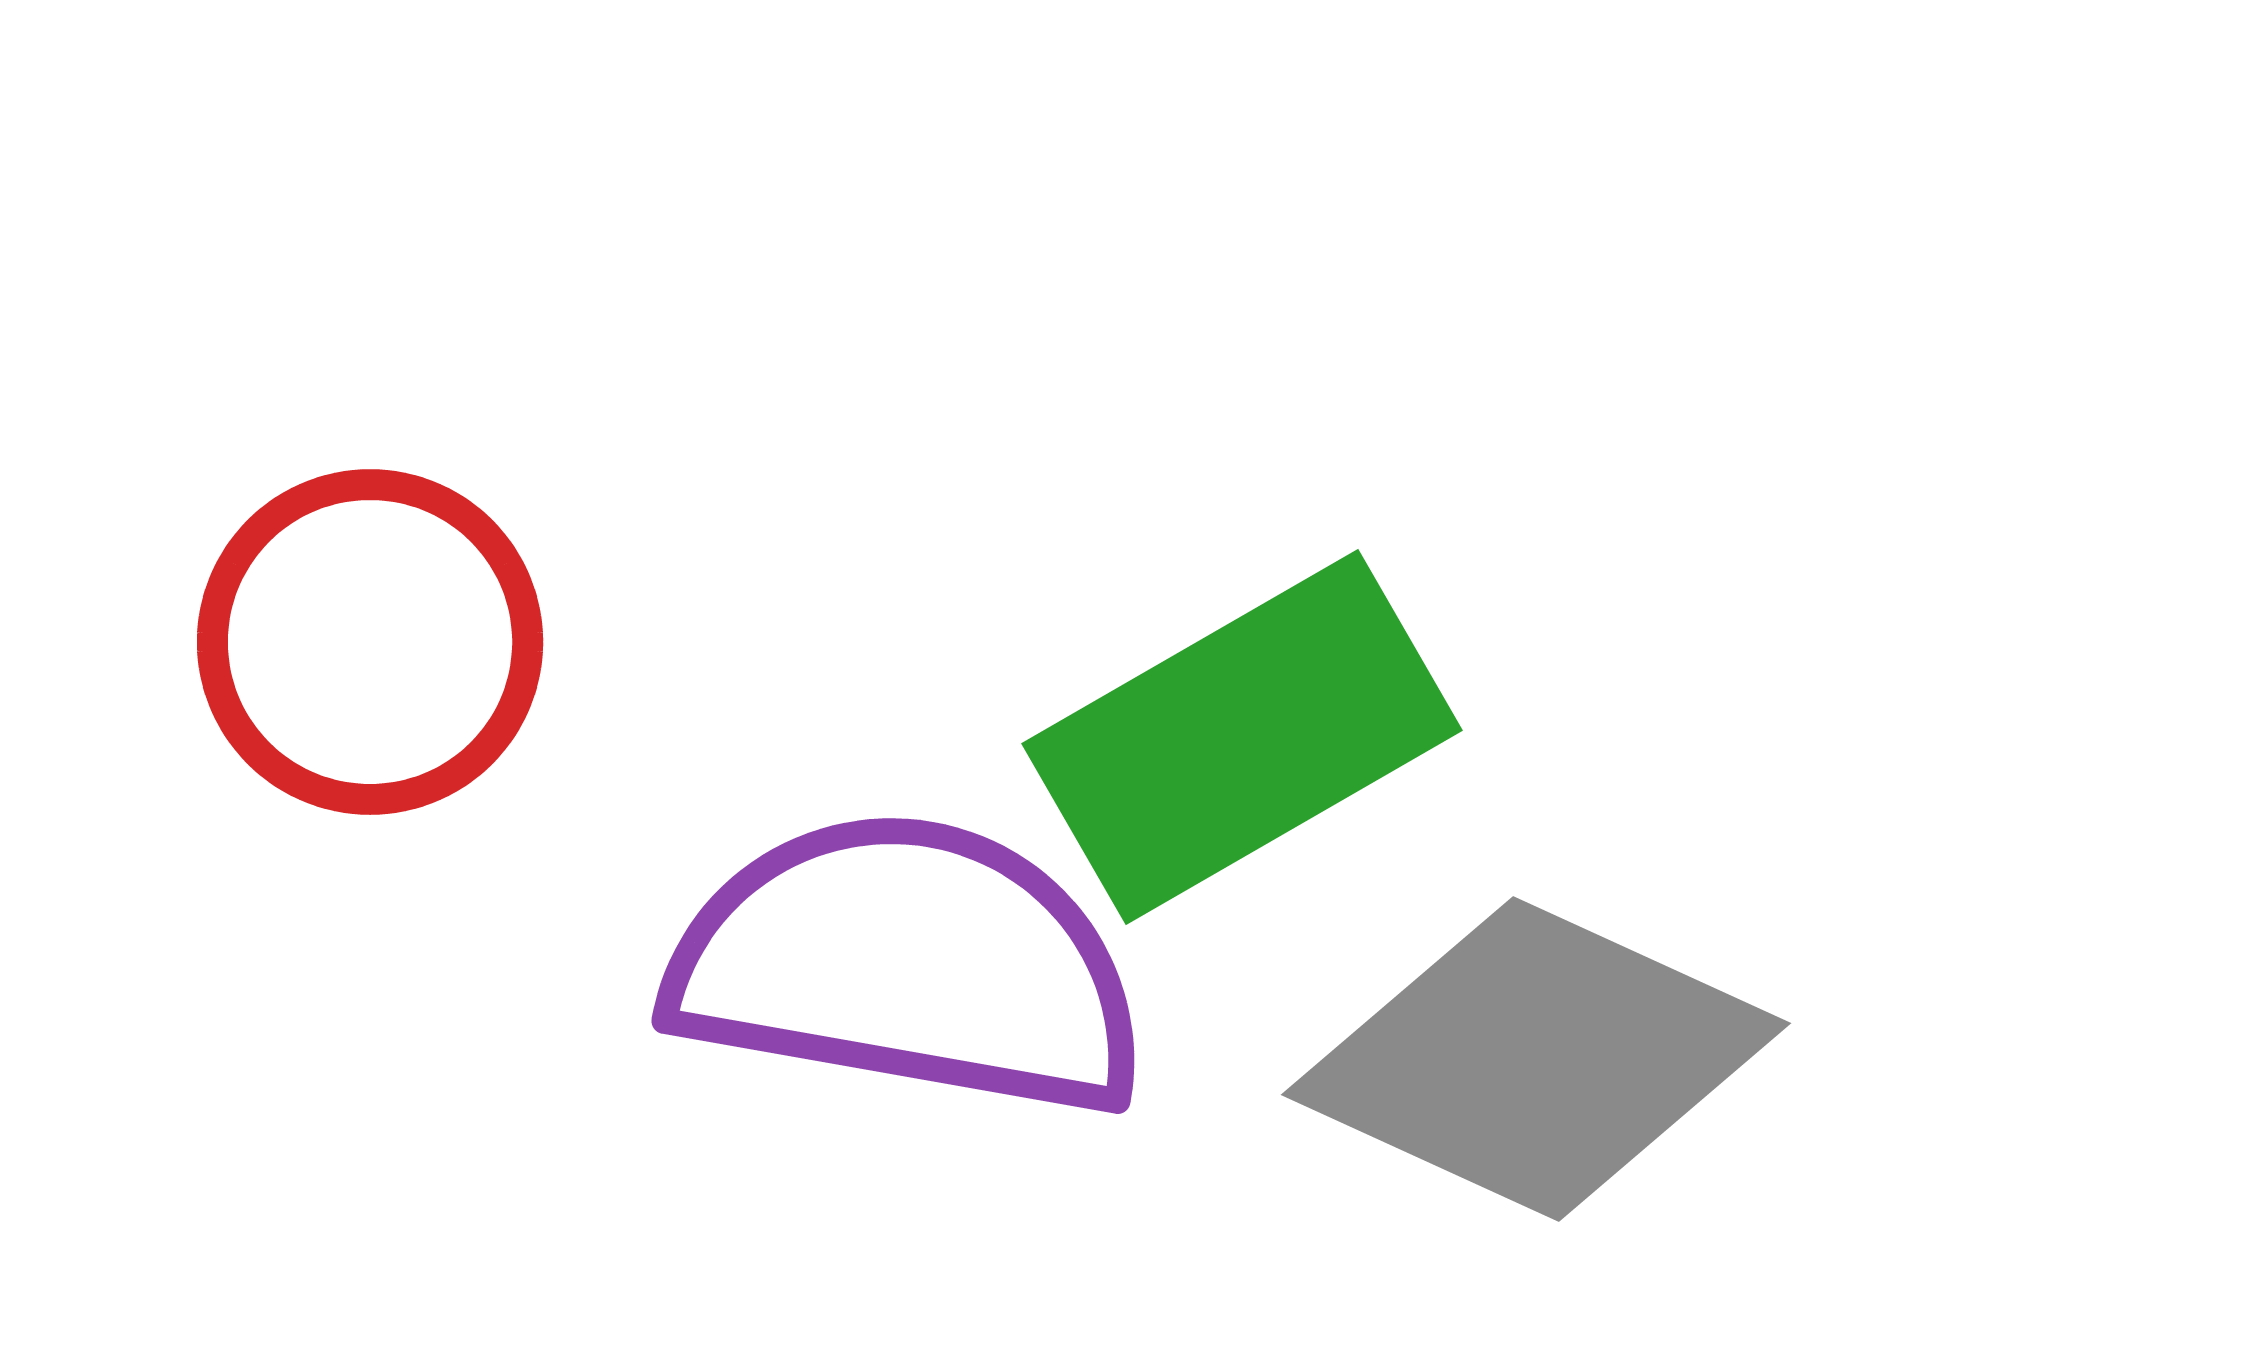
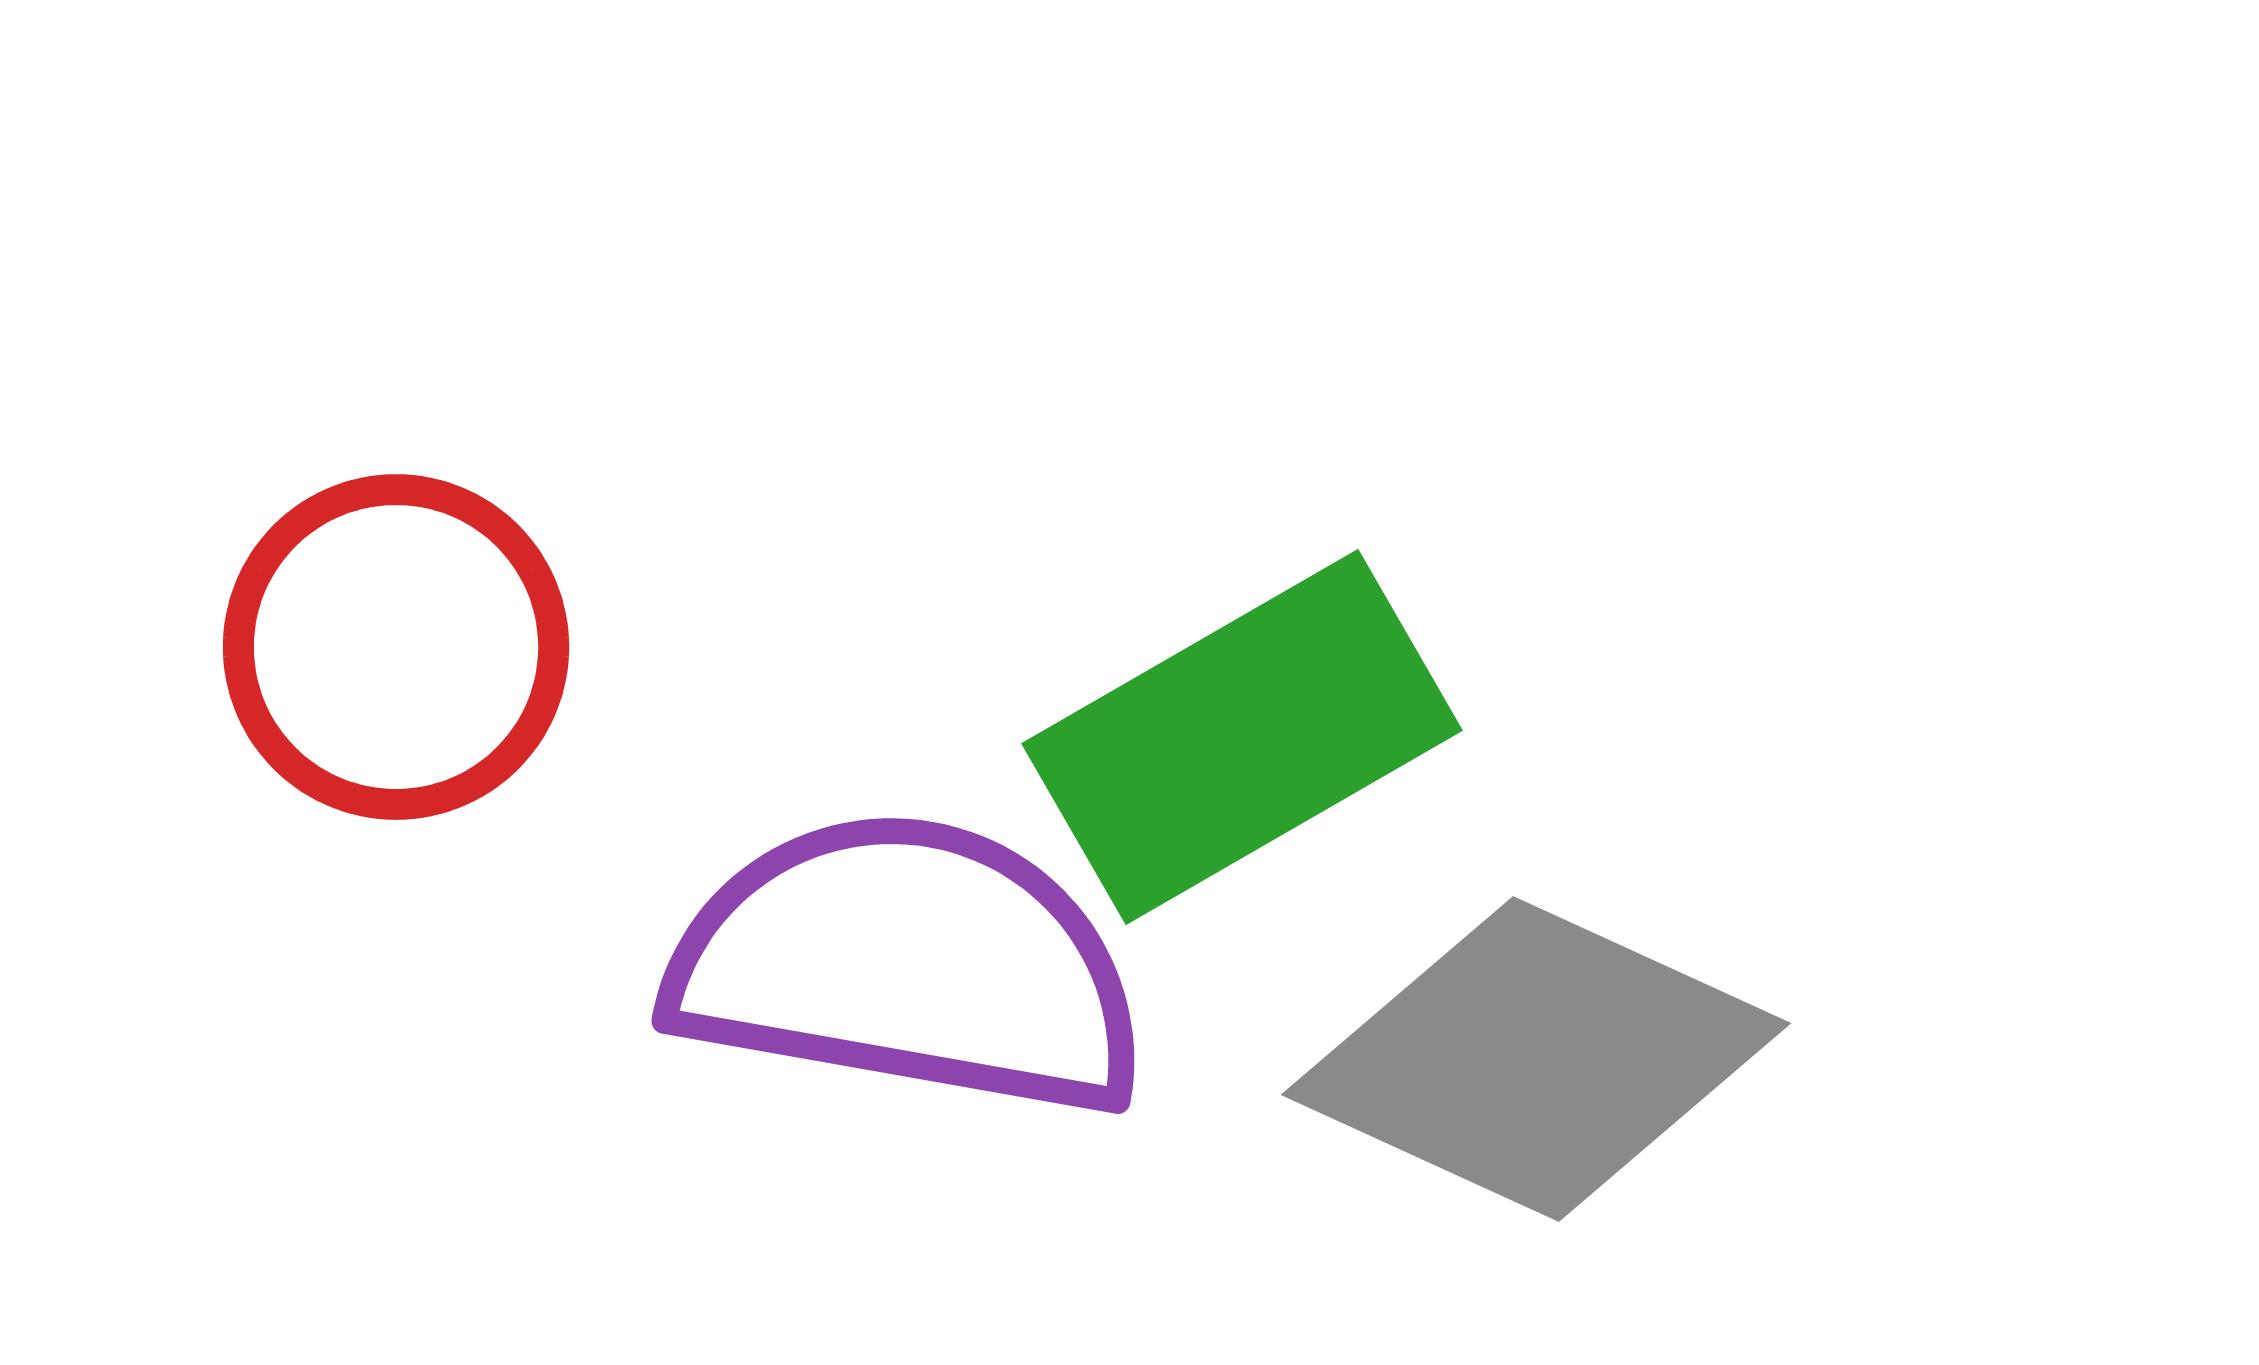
red circle: moved 26 px right, 5 px down
